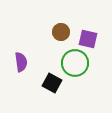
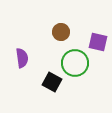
purple square: moved 10 px right, 3 px down
purple semicircle: moved 1 px right, 4 px up
black square: moved 1 px up
